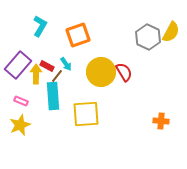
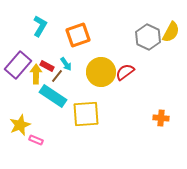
red semicircle: moved 1 px right; rotated 96 degrees counterclockwise
cyan rectangle: rotated 52 degrees counterclockwise
pink rectangle: moved 15 px right, 39 px down
orange cross: moved 3 px up
